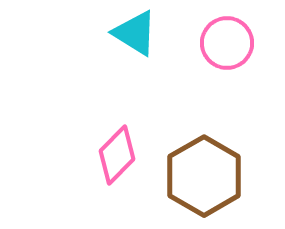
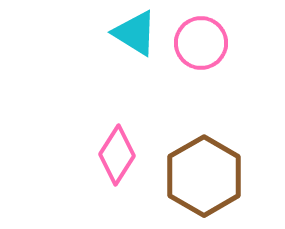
pink circle: moved 26 px left
pink diamond: rotated 12 degrees counterclockwise
